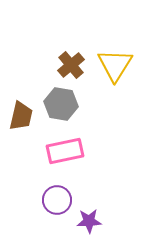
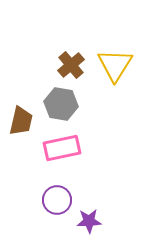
brown trapezoid: moved 5 px down
pink rectangle: moved 3 px left, 3 px up
